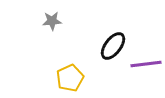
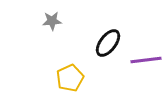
black ellipse: moved 5 px left, 3 px up
purple line: moved 4 px up
